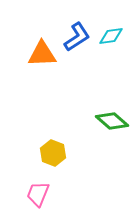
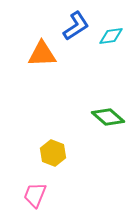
blue L-shape: moved 1 px left, 11 px up
green diamond: moved 4 px left, 4 px up
pink trapezoid: moved 3 px left, 1 px down
